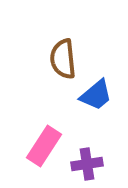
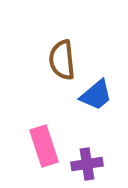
brown semicircle: moved 1 px left, 1 px down
pink rectangle: rotated 51 degrees counterclockwise
